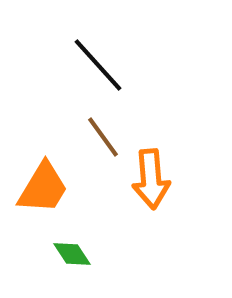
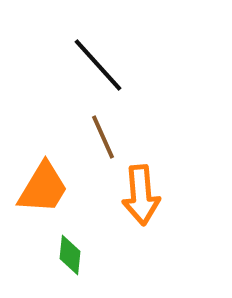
brown line: rotated 12 degrees clockwise
orange arrow: moved 10 px left, 16 px down
green diamond: moved 2 px left, 1 px down; rotated 39 degrees clockwise
